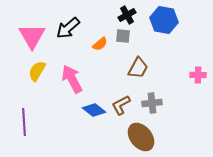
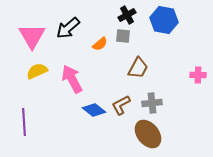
yellow semicircle: rotated 35 degrees clockwise
brown ellipse: moved 7 px right, 3 px up
